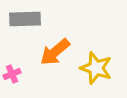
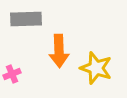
gray rectangle: moved 1 px right
orange arrow: moved 4 px right, 1 px up; rotated 52 degrees counterclockwise
